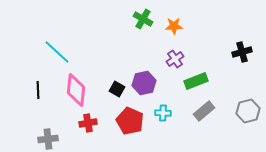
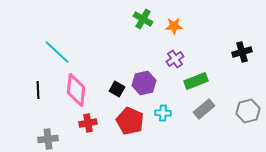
gray rectangle: moved 2 px up
